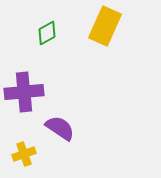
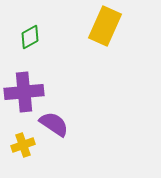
green diamond: moved 17 px left, 4 px down
purple semicircle: moved 6 px left, 4 px up
yellow cross: moved 1 px left, 9 px up
